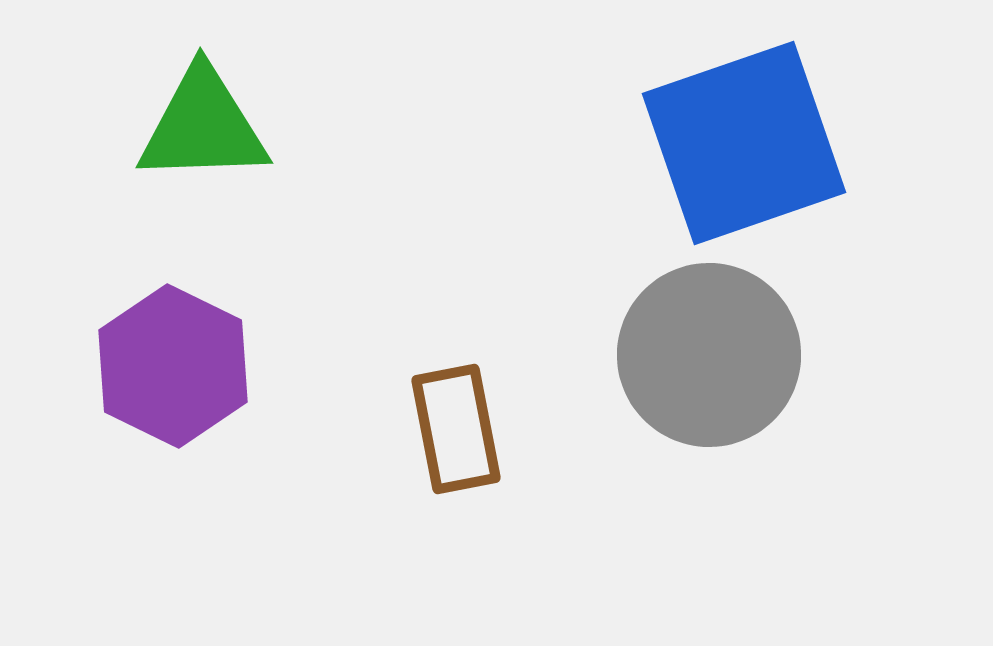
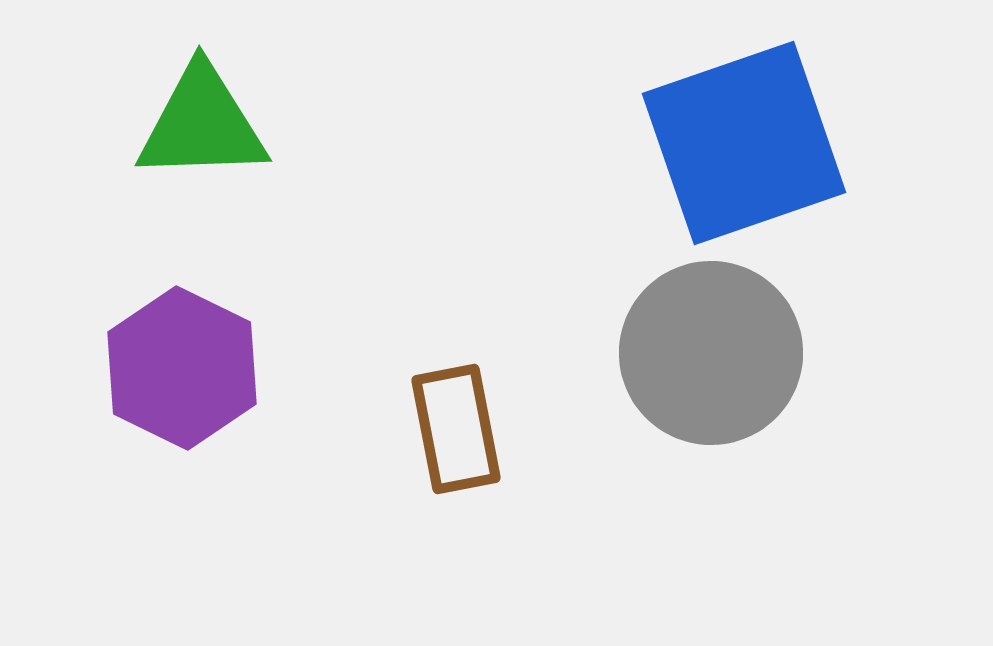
green triangle: moved 1 px left, 2 px up
gray circle: moved 2 px right, 2 px up
purple hexagon: moved 9 px right, 2 px down
